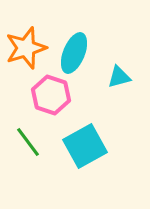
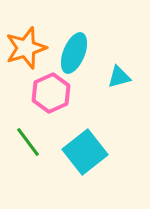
pink hexagon: moved 2 px up; rotated 18 degrees clockwise
cyan square: moved 6 px down; rotated 9 degrees counterclockwise
